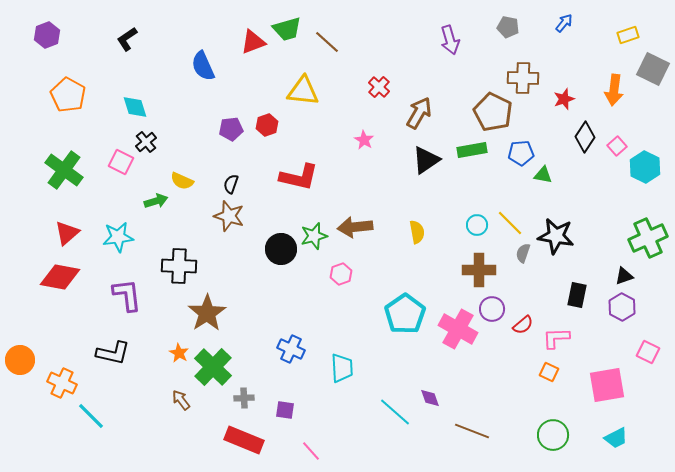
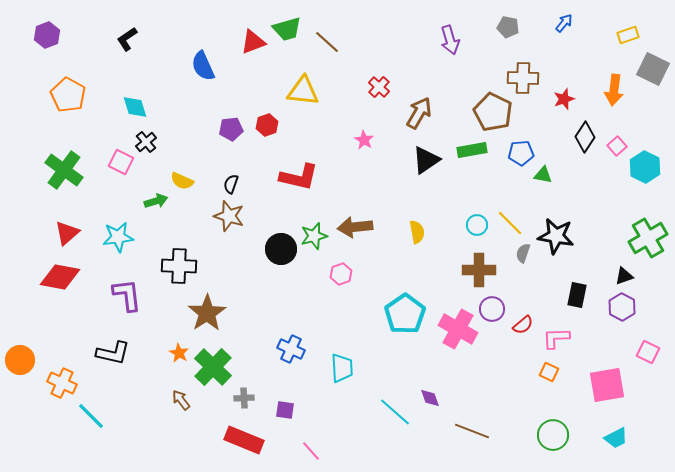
green cross at (648, 238): rotated 6 degrees counterclockwise
